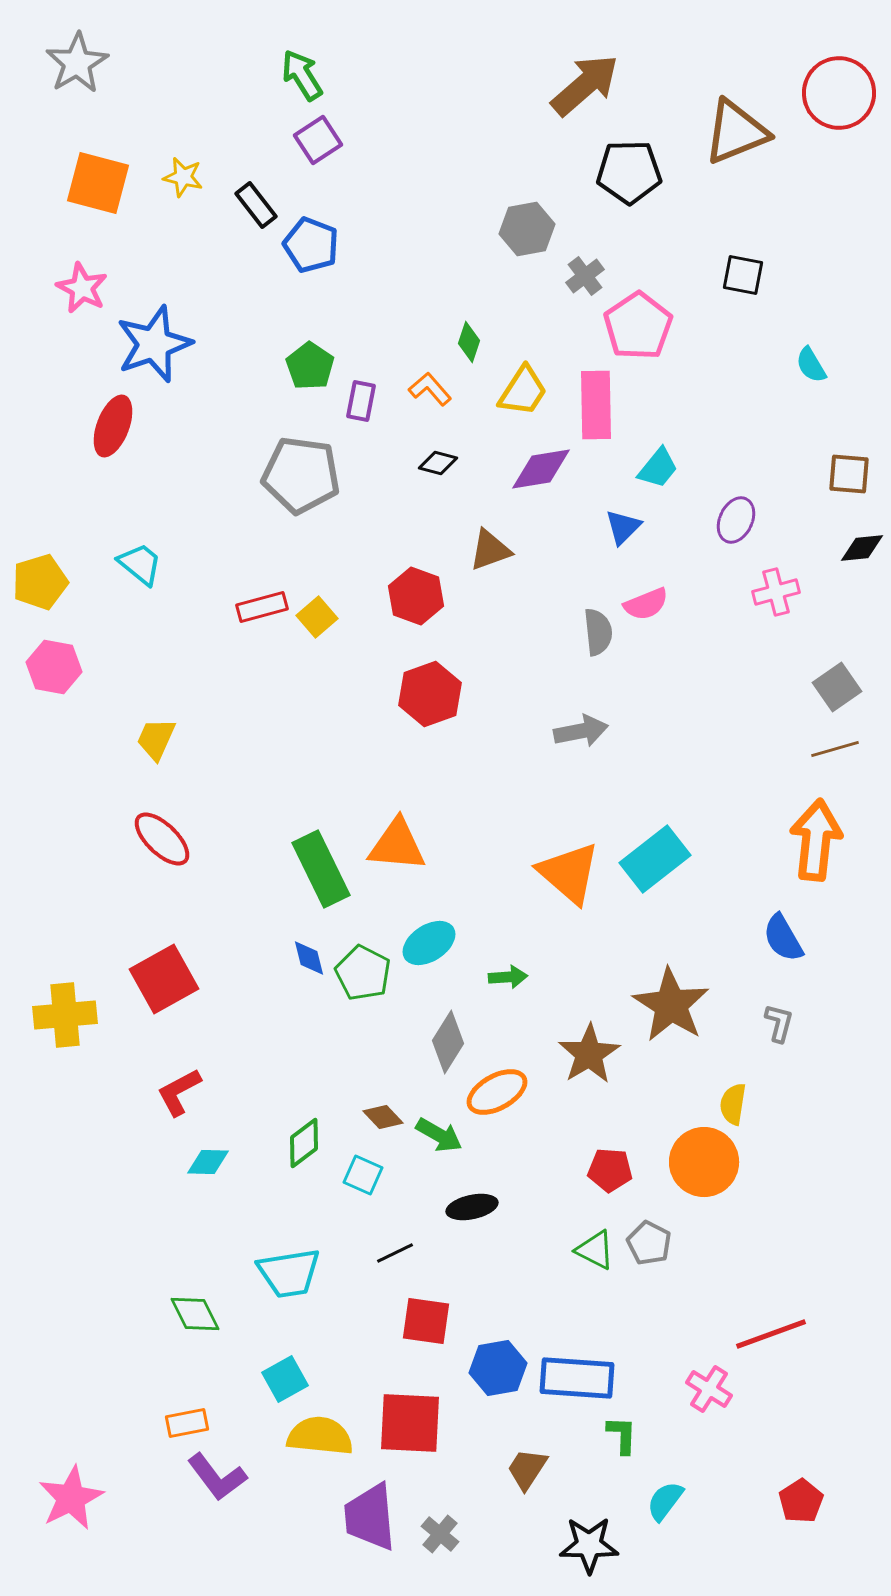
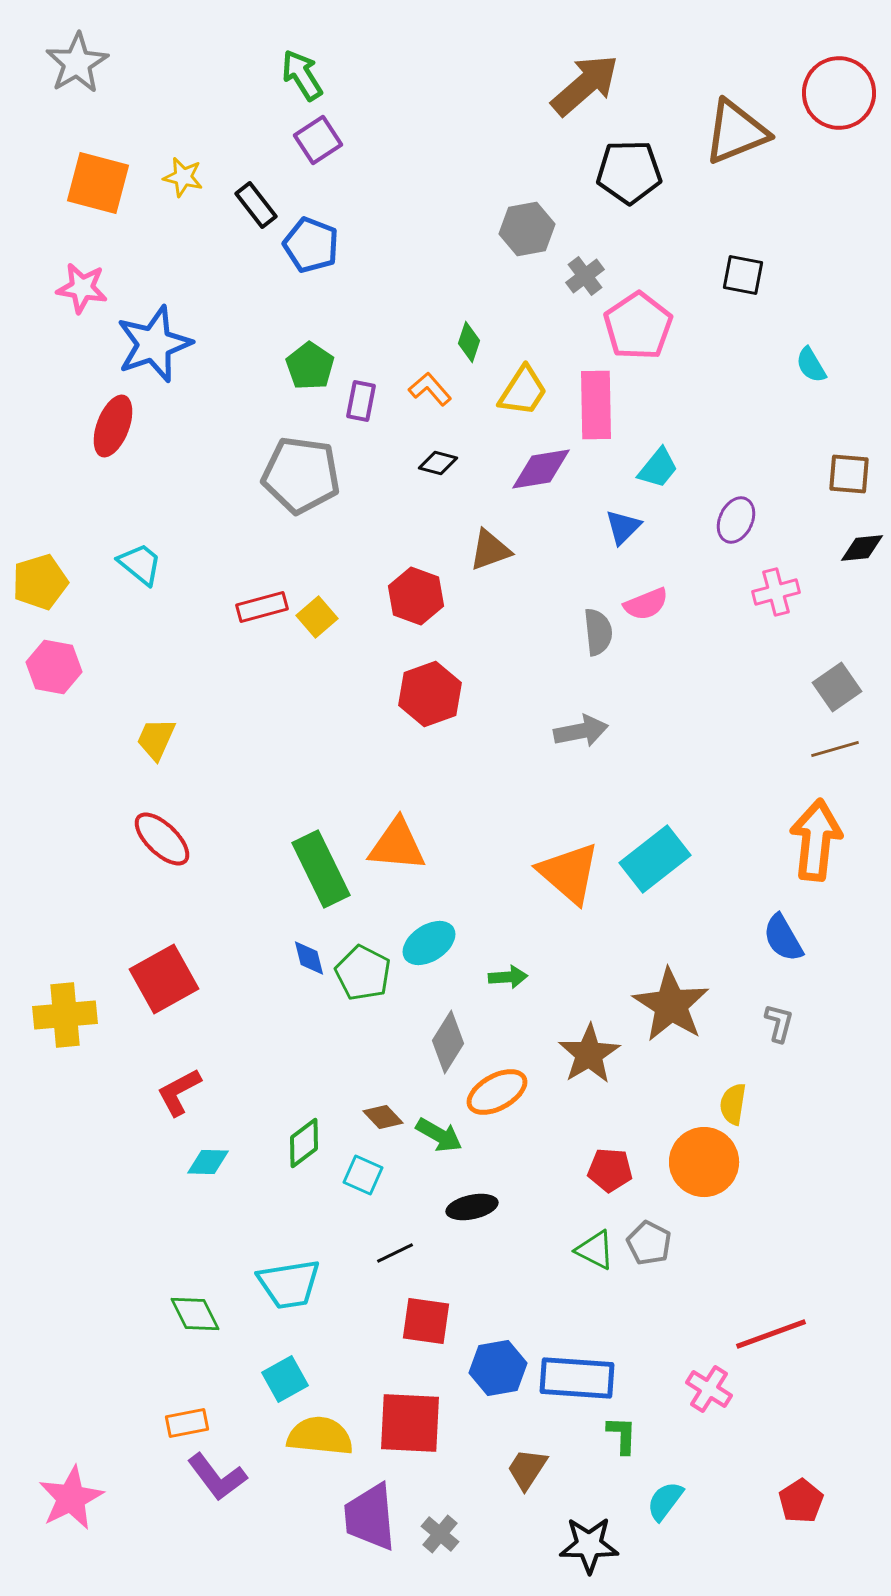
pink star at (82, 288): rotated 18 degrees counterclockwise
cyan trapezoid at (289, 1273): moved 11 px down
